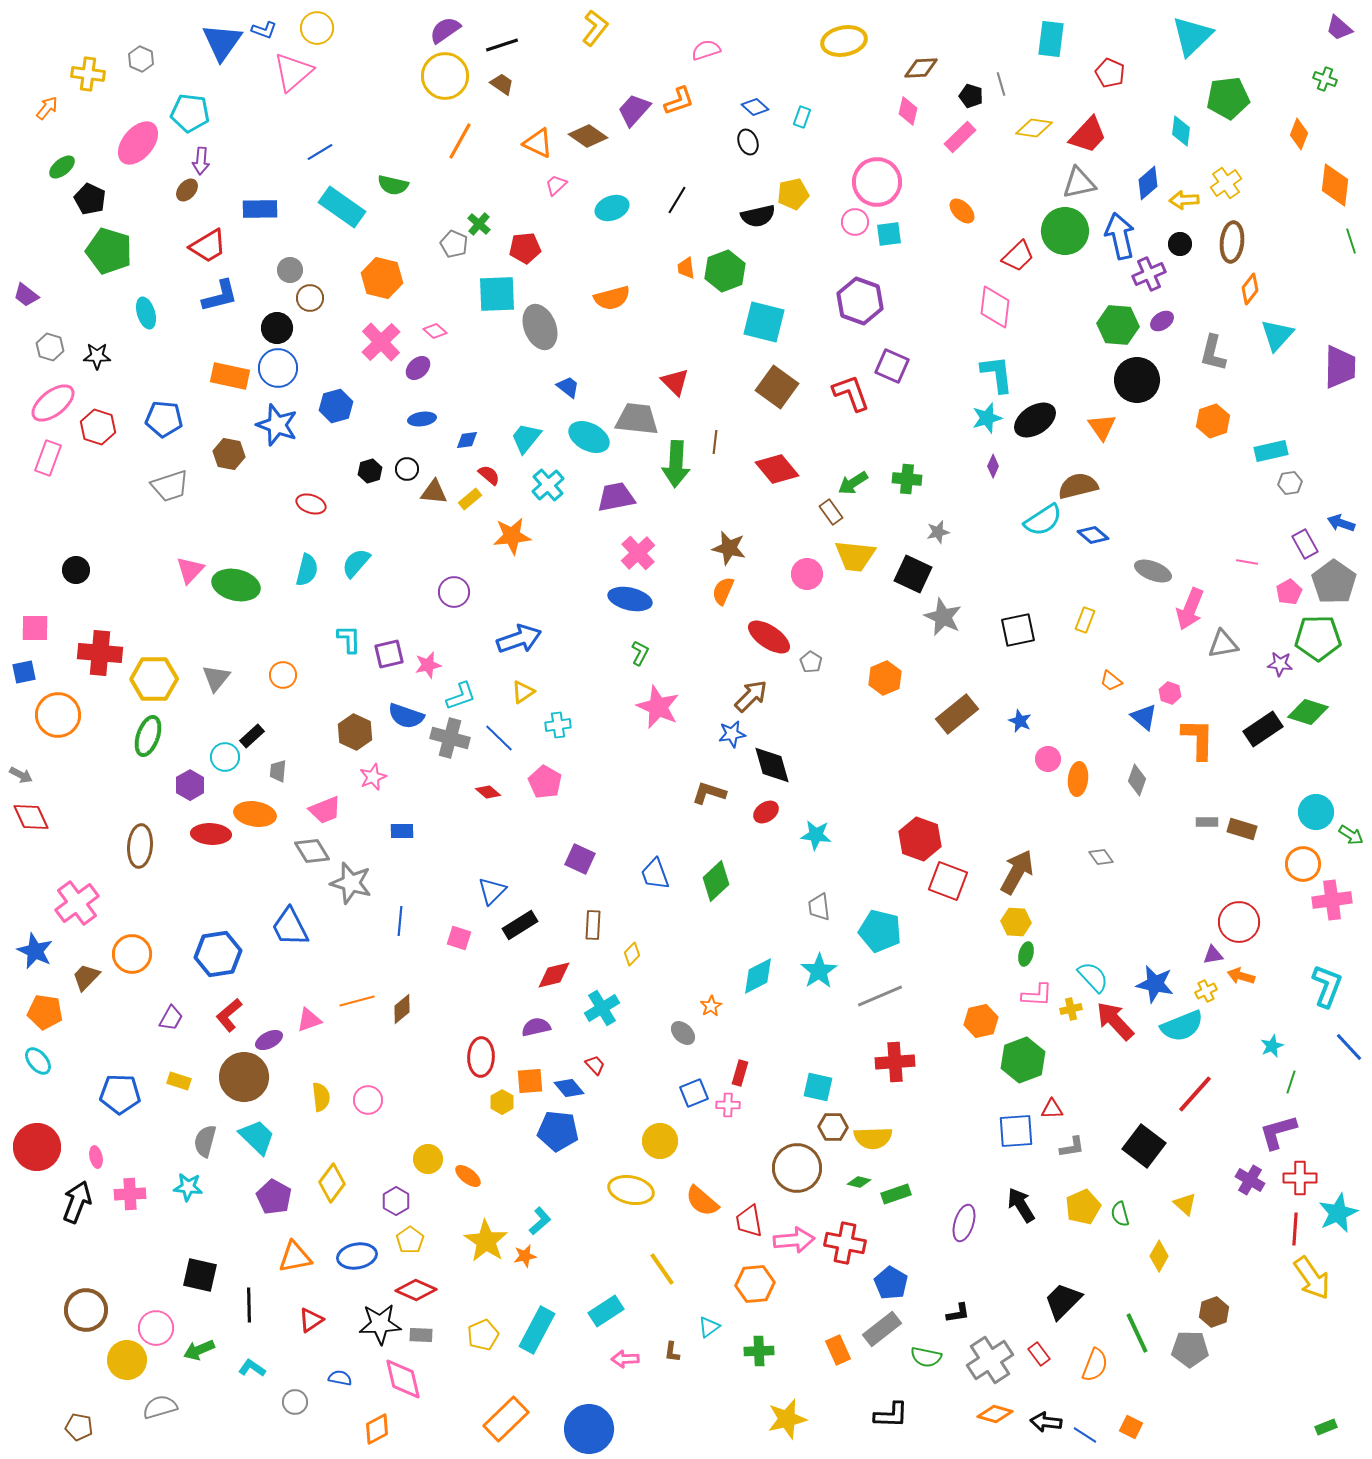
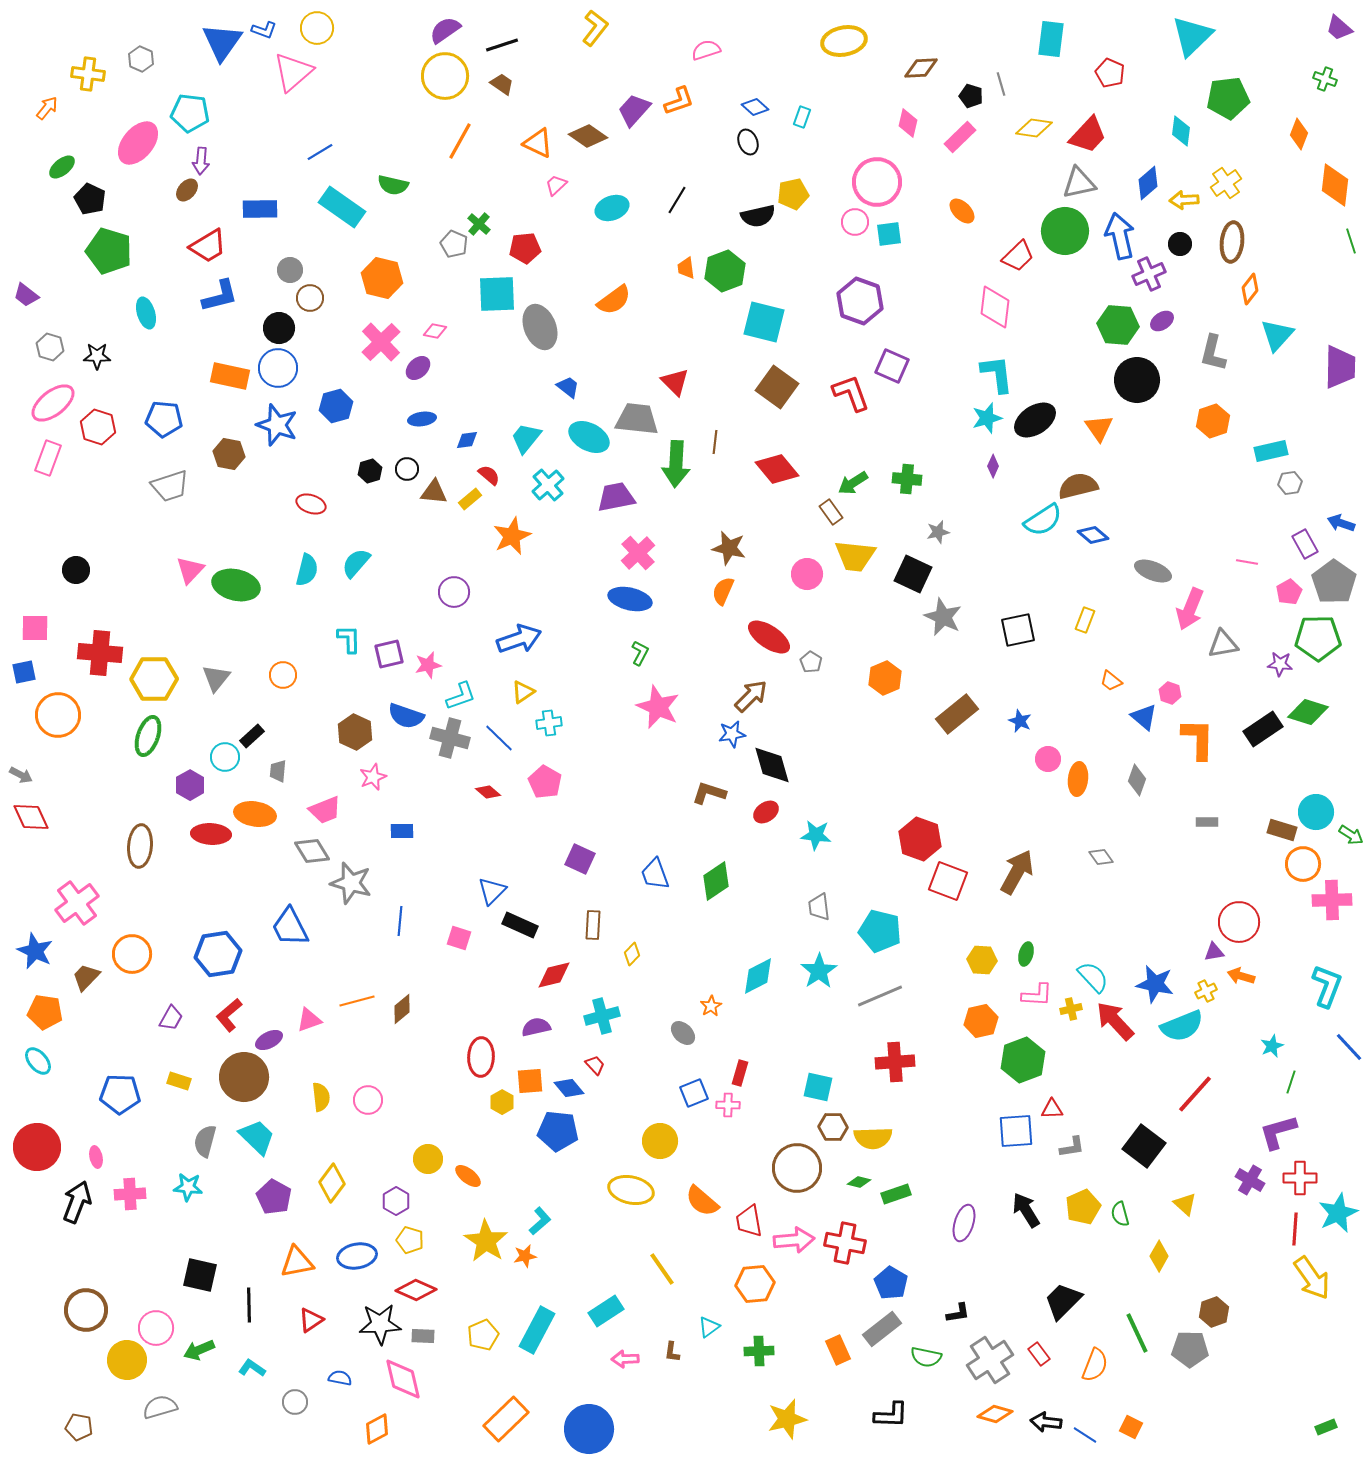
pink diamond at (908, 111): moved 12 px down
orange semicircle at (612, 298): moved 2 px right, 2 px down; rotated 21 degrees counterclockwise
black circle at (277, 328): moved 2 px right
pink diamond at (435, 331): rotated 30 degrees counterclockwise
orange triangle at (1102, 427): moved 3 px left, 1 px down
orange star at (512, 536): rotated 18 degrees counterclockwise
cyan cross at (558, 725): moved 9 px left, 2 px up
brown rectangle at (1242, 829): moved 40 px right, 1 px down
green diamond at (716, 881): rotated 9 degrees clockwise
pink cross at (1332, 900): rotated 6 degrees clockwise
yellow hexagon at (1016, 922): moved 34 px left, 38 px down
black rectangle at (520, 925): rotated 56 degrees clockwise
purple triangle at (1213, 955): moved 1 px right, 3 px up
cyan cross at (602, 1008): moved 8 px down; rotated 16 degrees clockwise
black arrow at (1021, 1205): moved 5 px right, 5 px down
yellow pentagon at (410, 1240): rotated 20 degrees counterclockwise
orange triangle at (295, 1257): moved 2 px right, 5 px down
gray rectangle at (421, 1335): moved 2 px right, 1 px down
